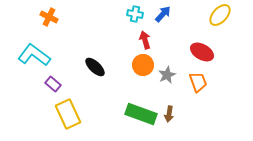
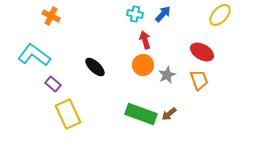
orange cross: moved 2 px right, 1 px up
orange trapezoid: moved 1 px right, 2 px up
brown arrow: rotated 42 degrees clockwise
